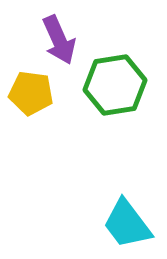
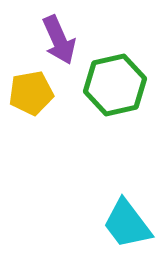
green hexagon: rotated 4 degrees counterclockwise
yellow pentagon: rotated 18 degrees counterclockwise
